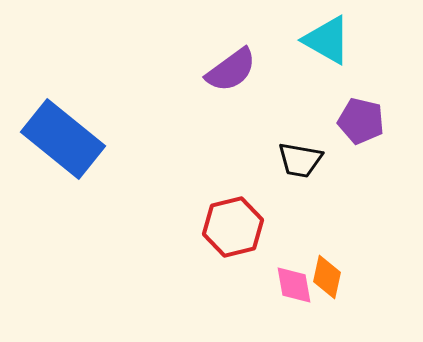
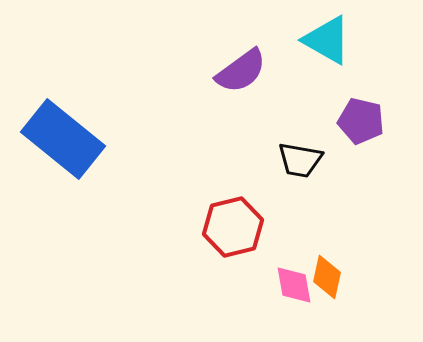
purple semicircle: moved 10 px right, 1 px down
